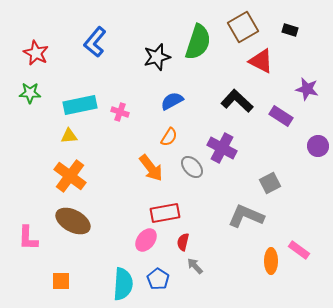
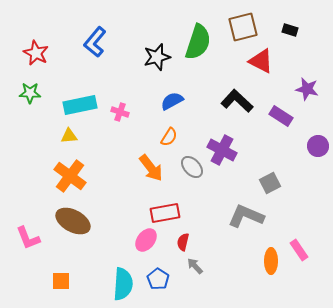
brown square: rotated 16 degrees clockwise
purple cross: moved 2 px down
pink L-shape: rotated 24 degrees counterclockwise
pink rectangle: rotated 20 degrees clockwise
